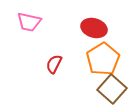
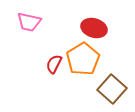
orange pentagon: moved 20 px left
